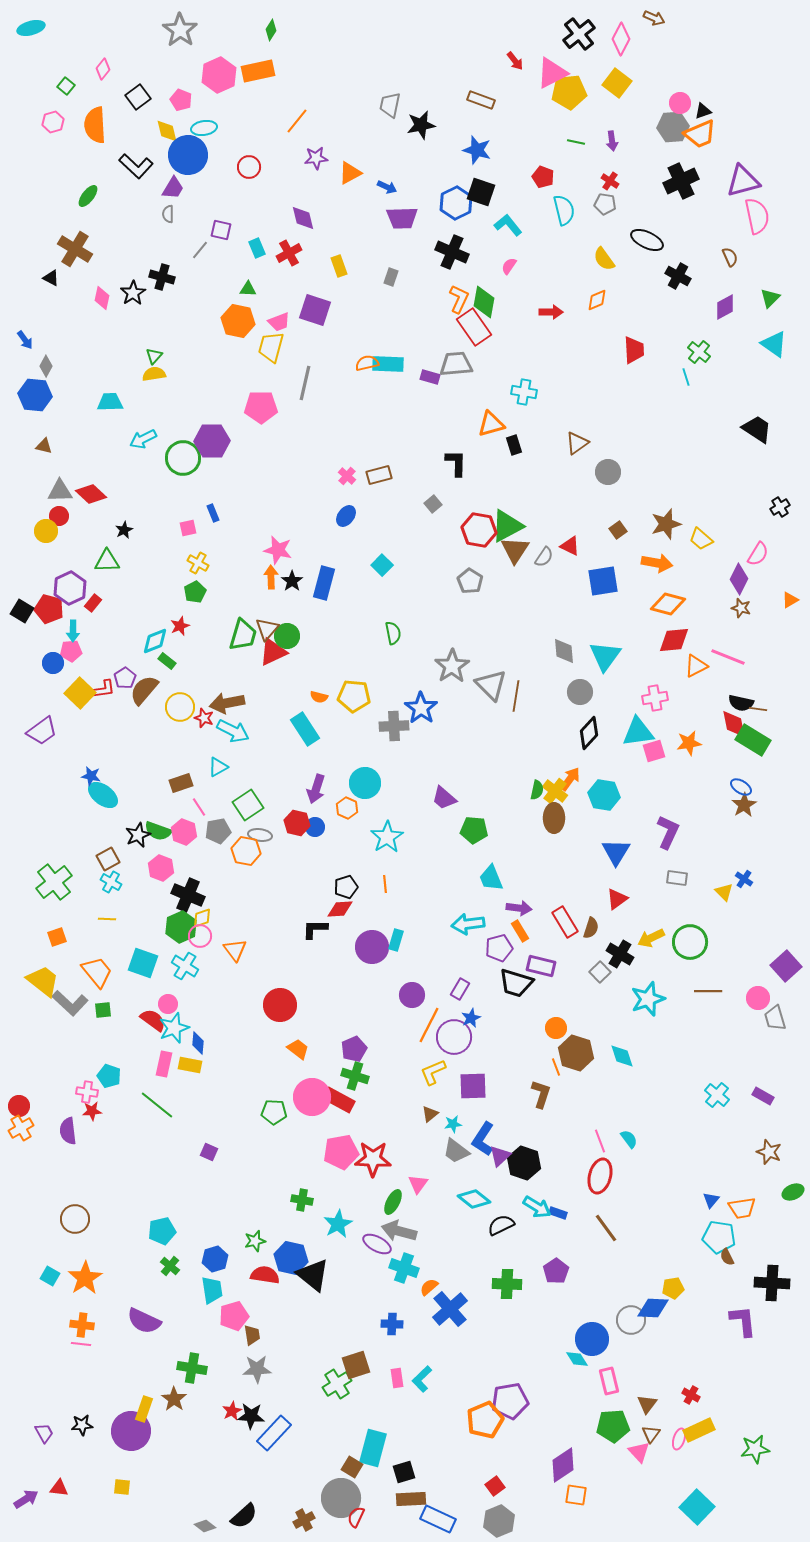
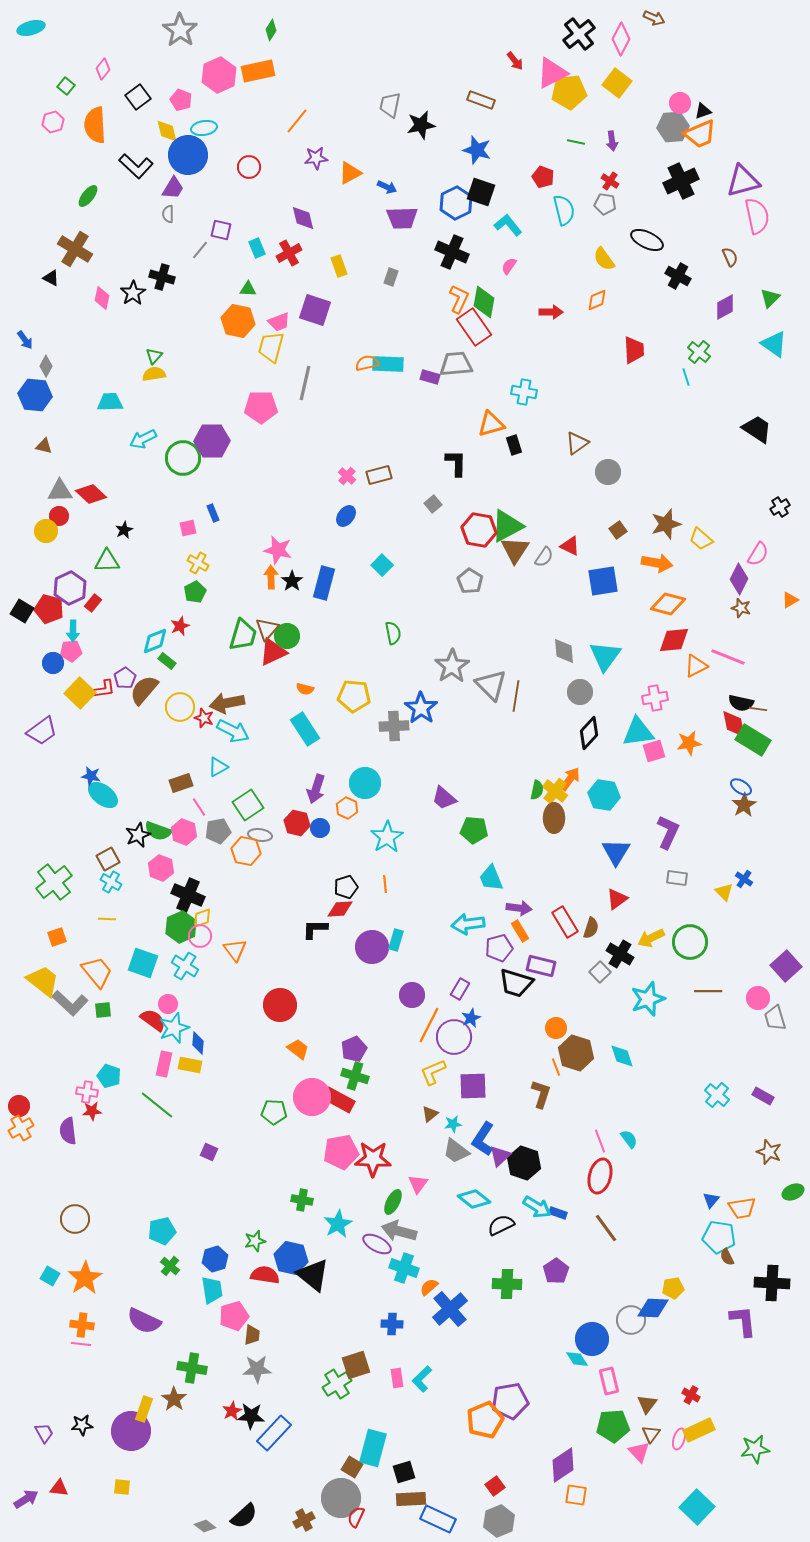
orange semicircle at (319, 697): moved 14 px left, 8 px up
blue circle at (315, 827): moved 5 px right, 1 px down
brown trapezoid at (252, 1335): rotated 15 degrees clockwise
